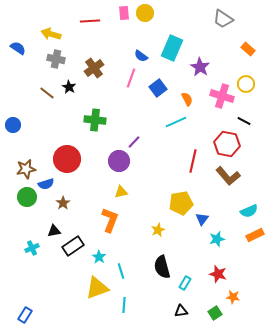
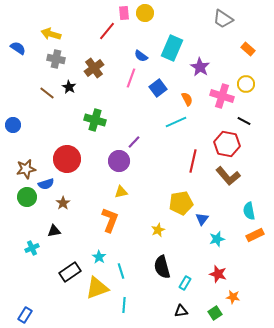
red line at (90, 21): moved 17 px right, 10 px down; rotated 48 degrees counterclockwise
green cross at (95, 120): rotated 10 degrees clockwise
cyan semicircle at (249, 211): rotated 102 degrees clockwise
black rectangle at (73, 246): moved 3 px left, 26 px down
